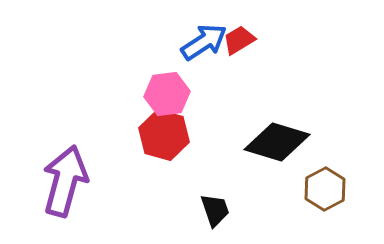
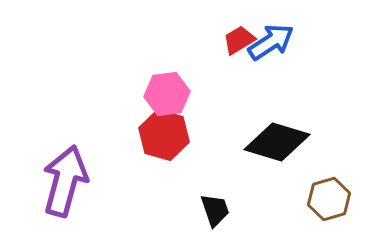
blue arrow: moved 67 px right
brown hexagon: moved 4 px right, 10 px down; rotated 12 degrees clockwise
